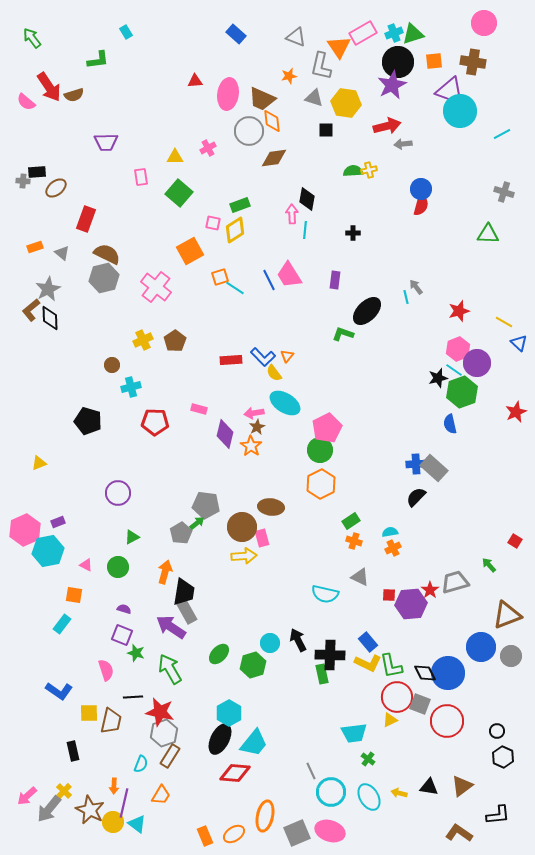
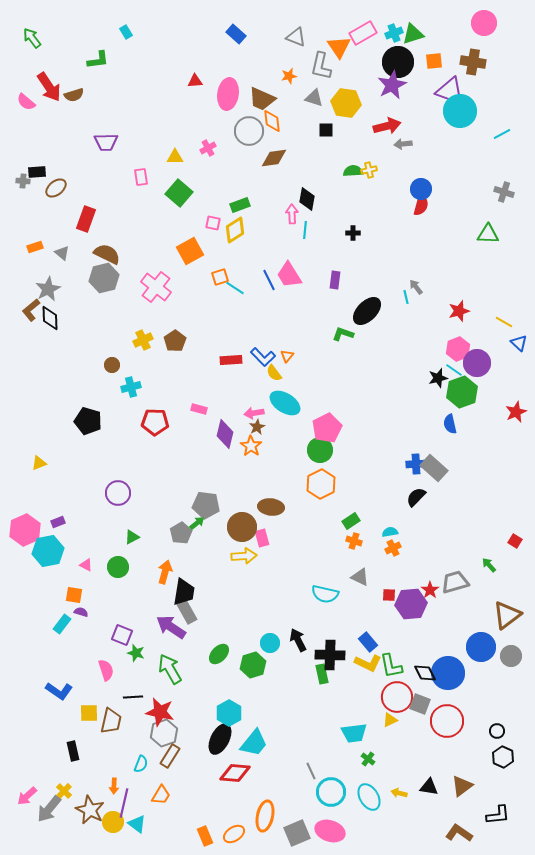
purple semicircle at (124, 609): moved 43 px left, 3 px down
brown triangle at (507, 615): rotated 16 degrees counterclockwise
